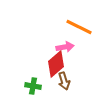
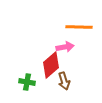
orange line: rotated 24 degrees counterclockwise
red diamond: moved 5 px left, 1 px down
green cross: moved 6 px left, 4 px up
